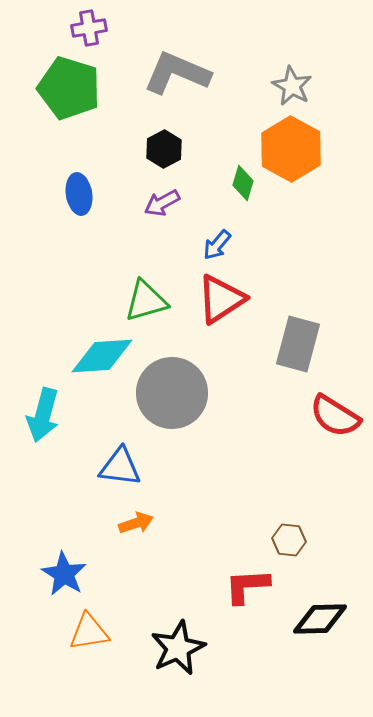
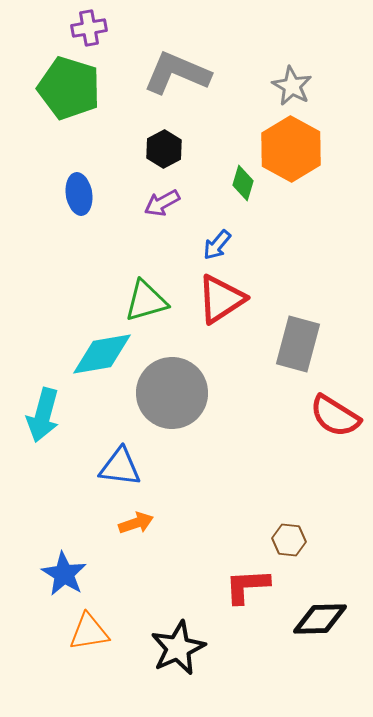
cyan diamond: moved 2 px up; rotated 6 degrees counterclockwise
